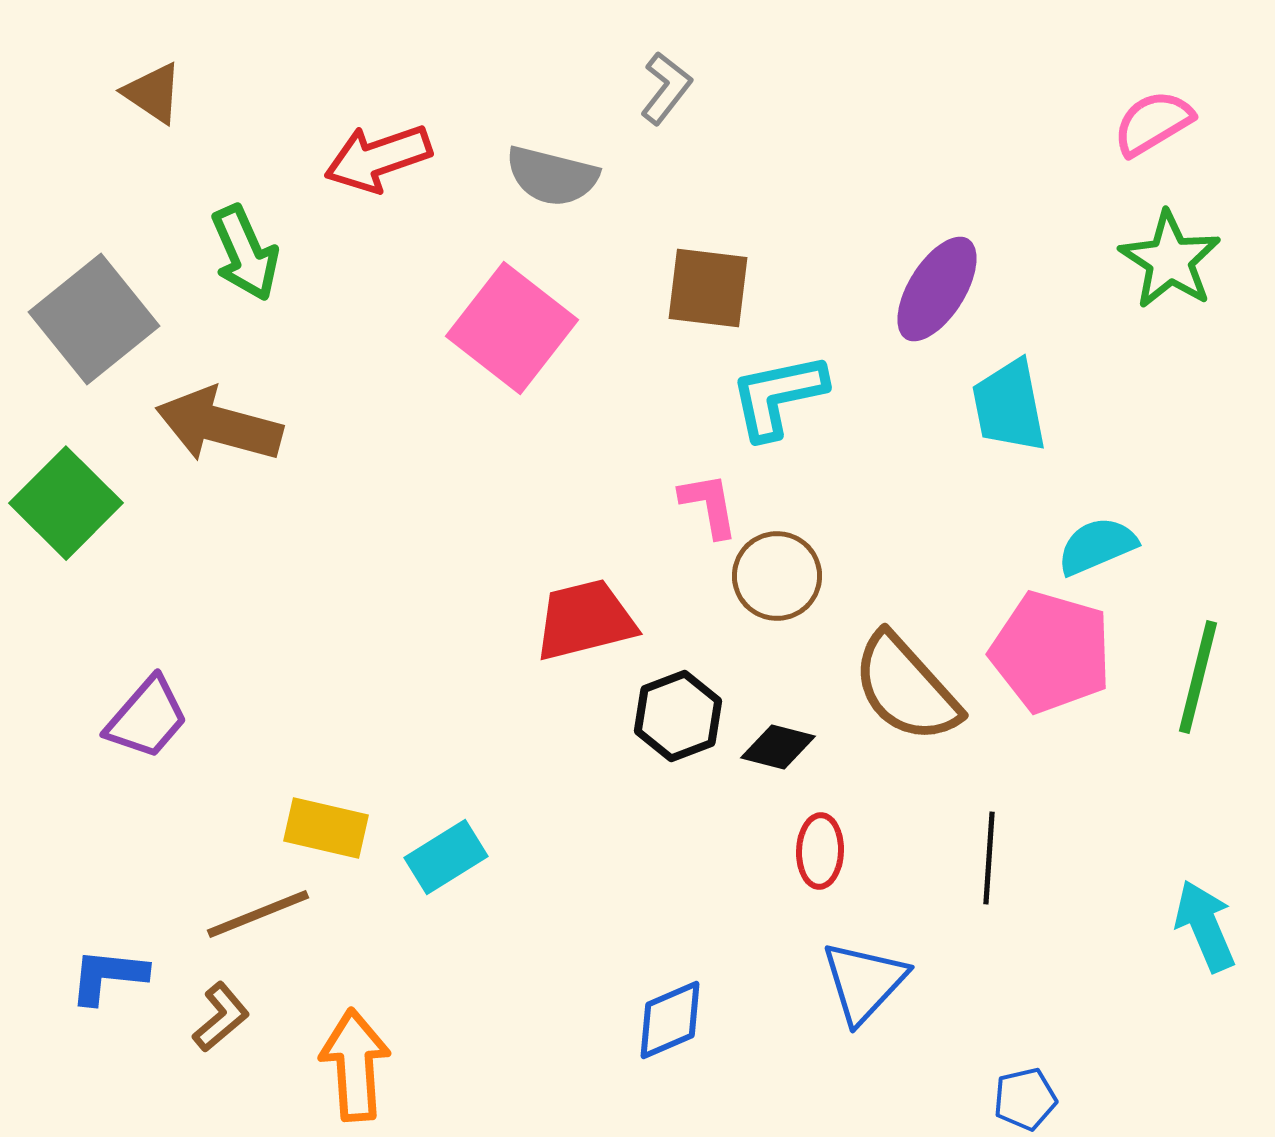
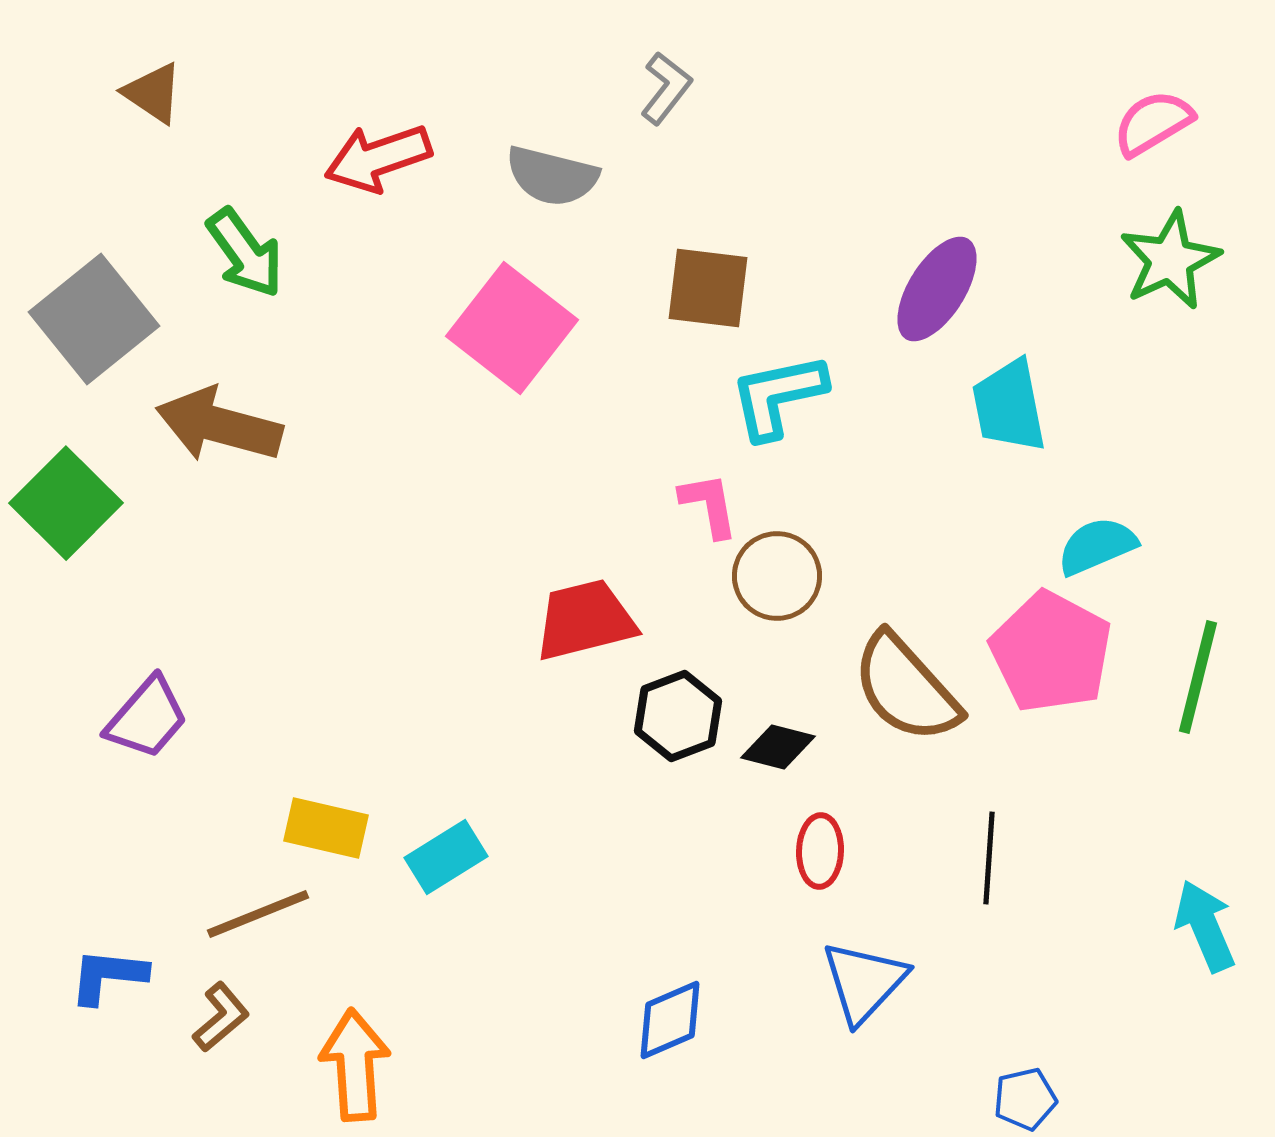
green arrow: rotated 12 degrees counterclockwise
green star: rotated 14 degrees clockwise
pink pentagon: rotated 12 degrees clockwise
